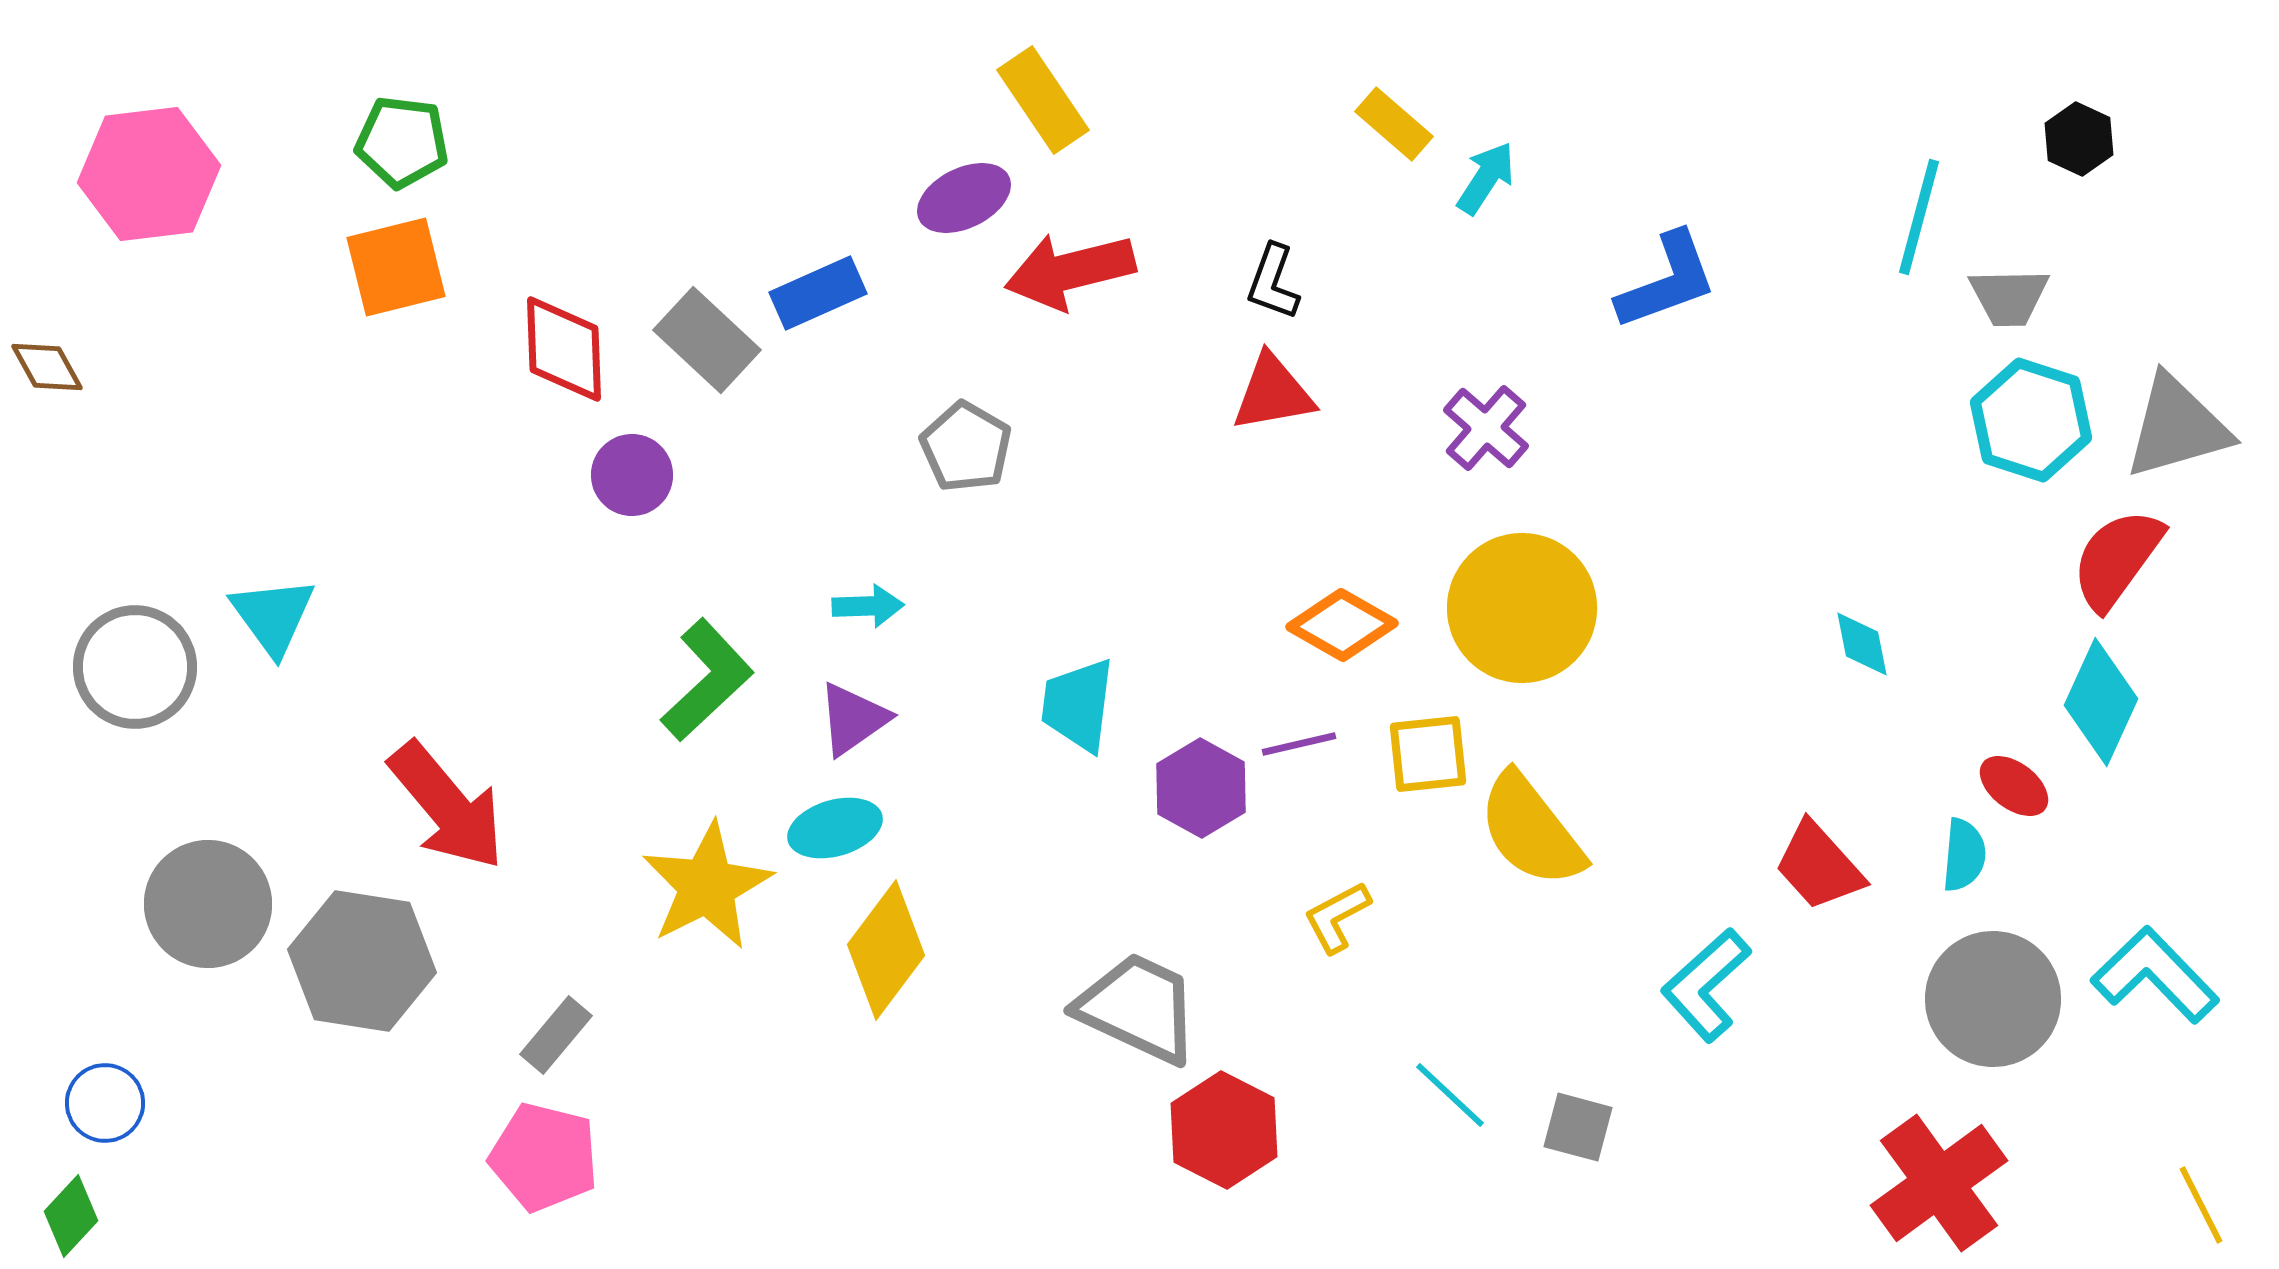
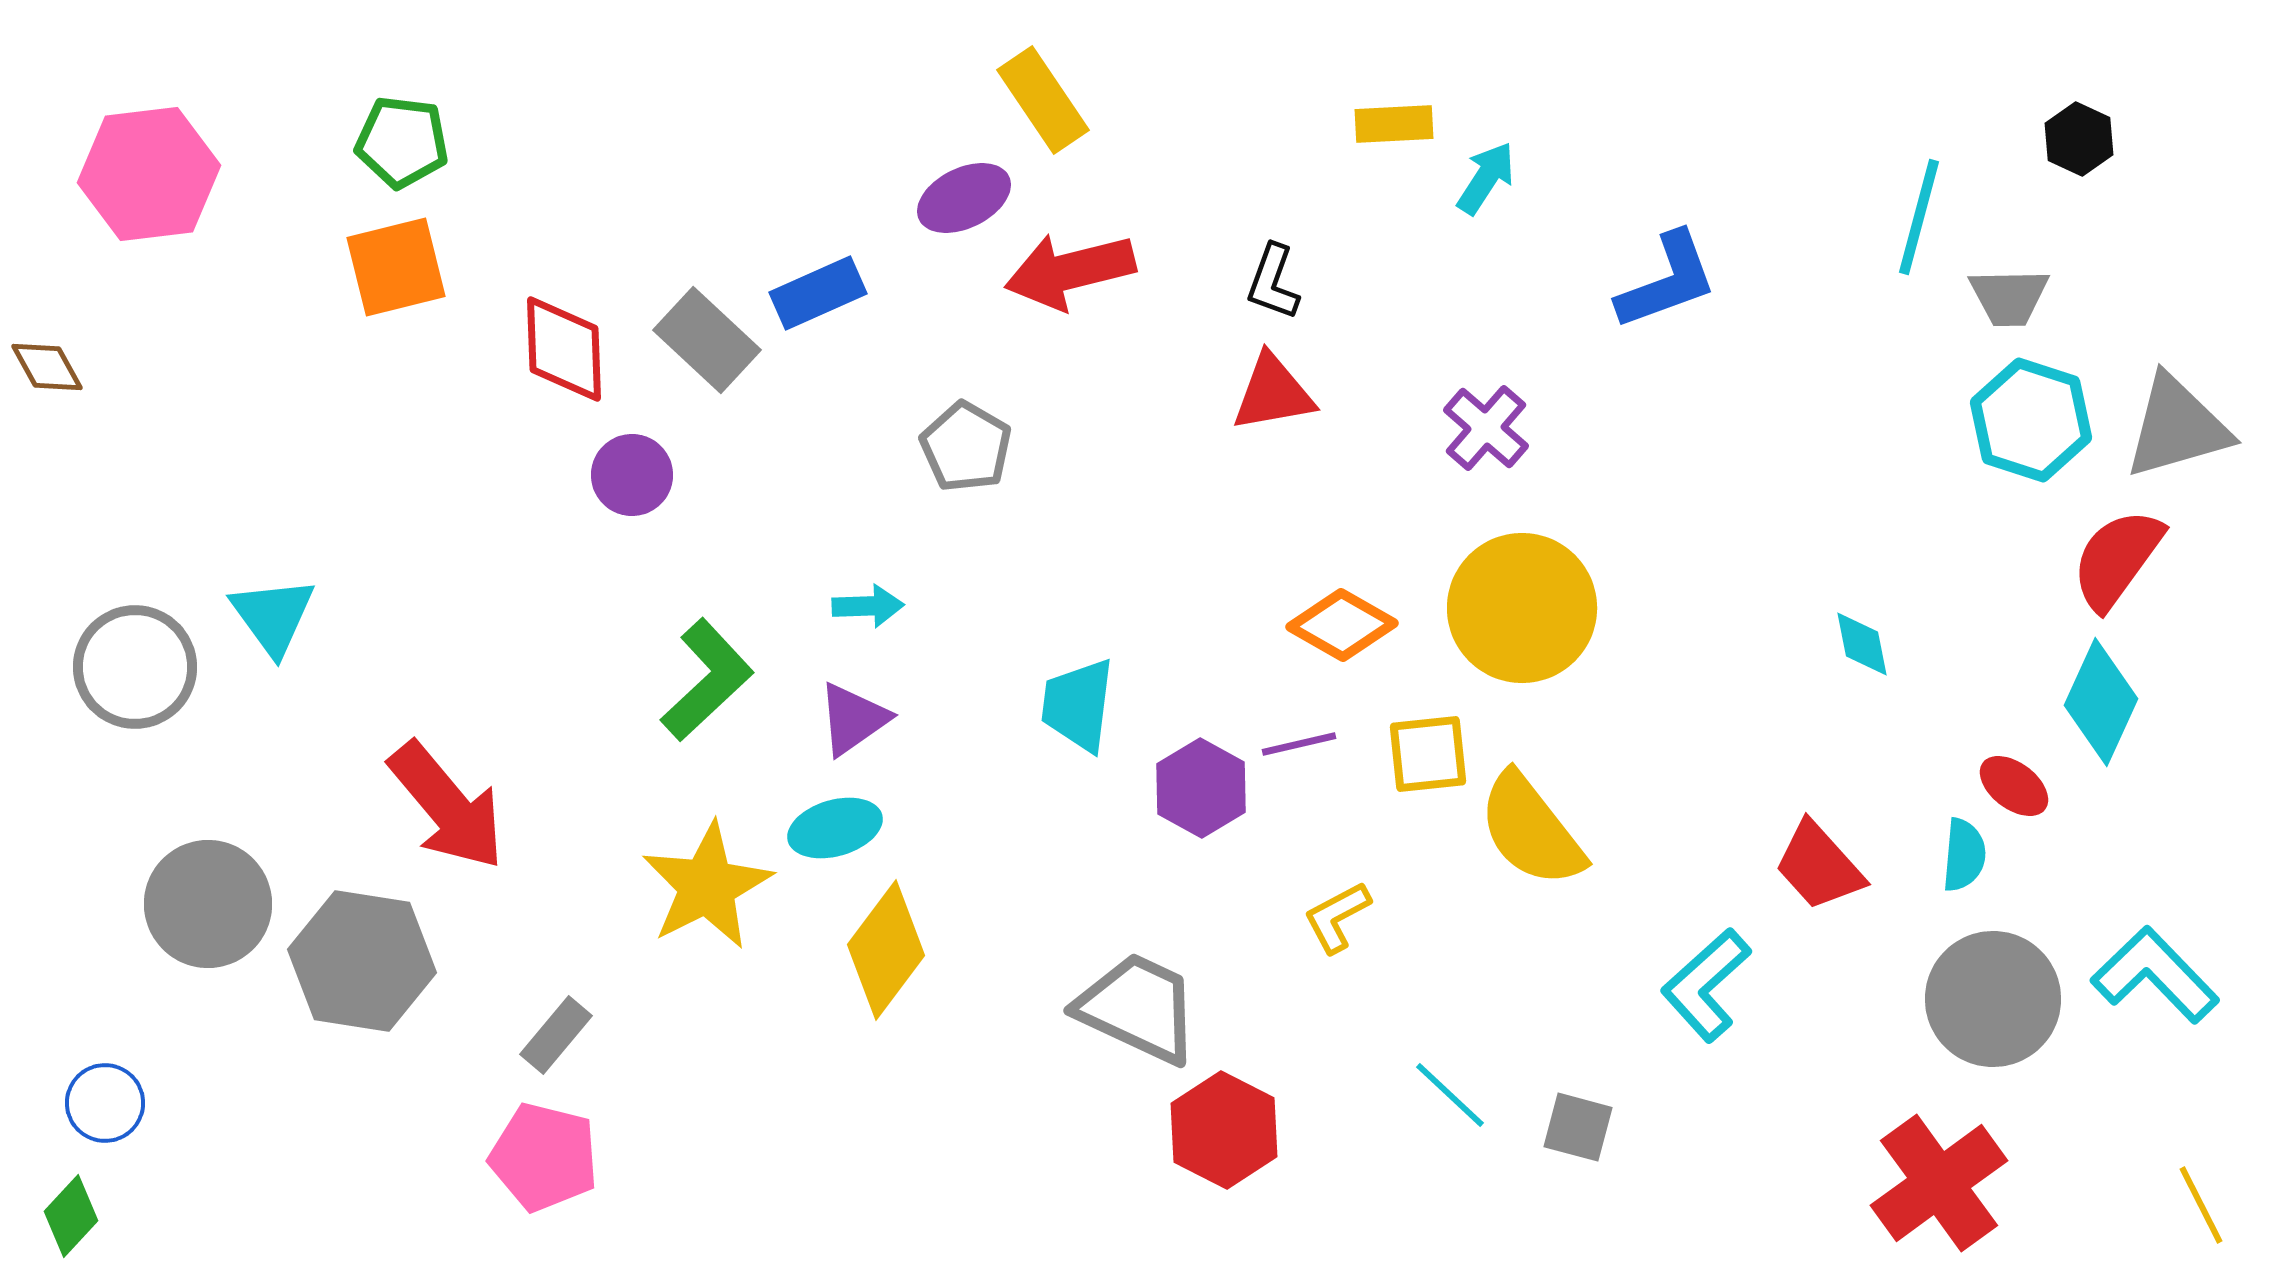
yellow rectangle at (1394, 124): rotated 44 degrees counterclockwise
